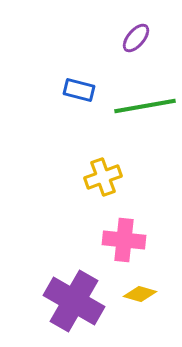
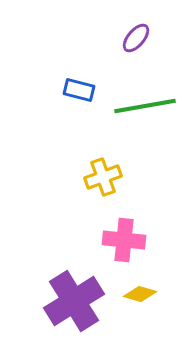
purple cross: rotated 28 degrees clockwise
